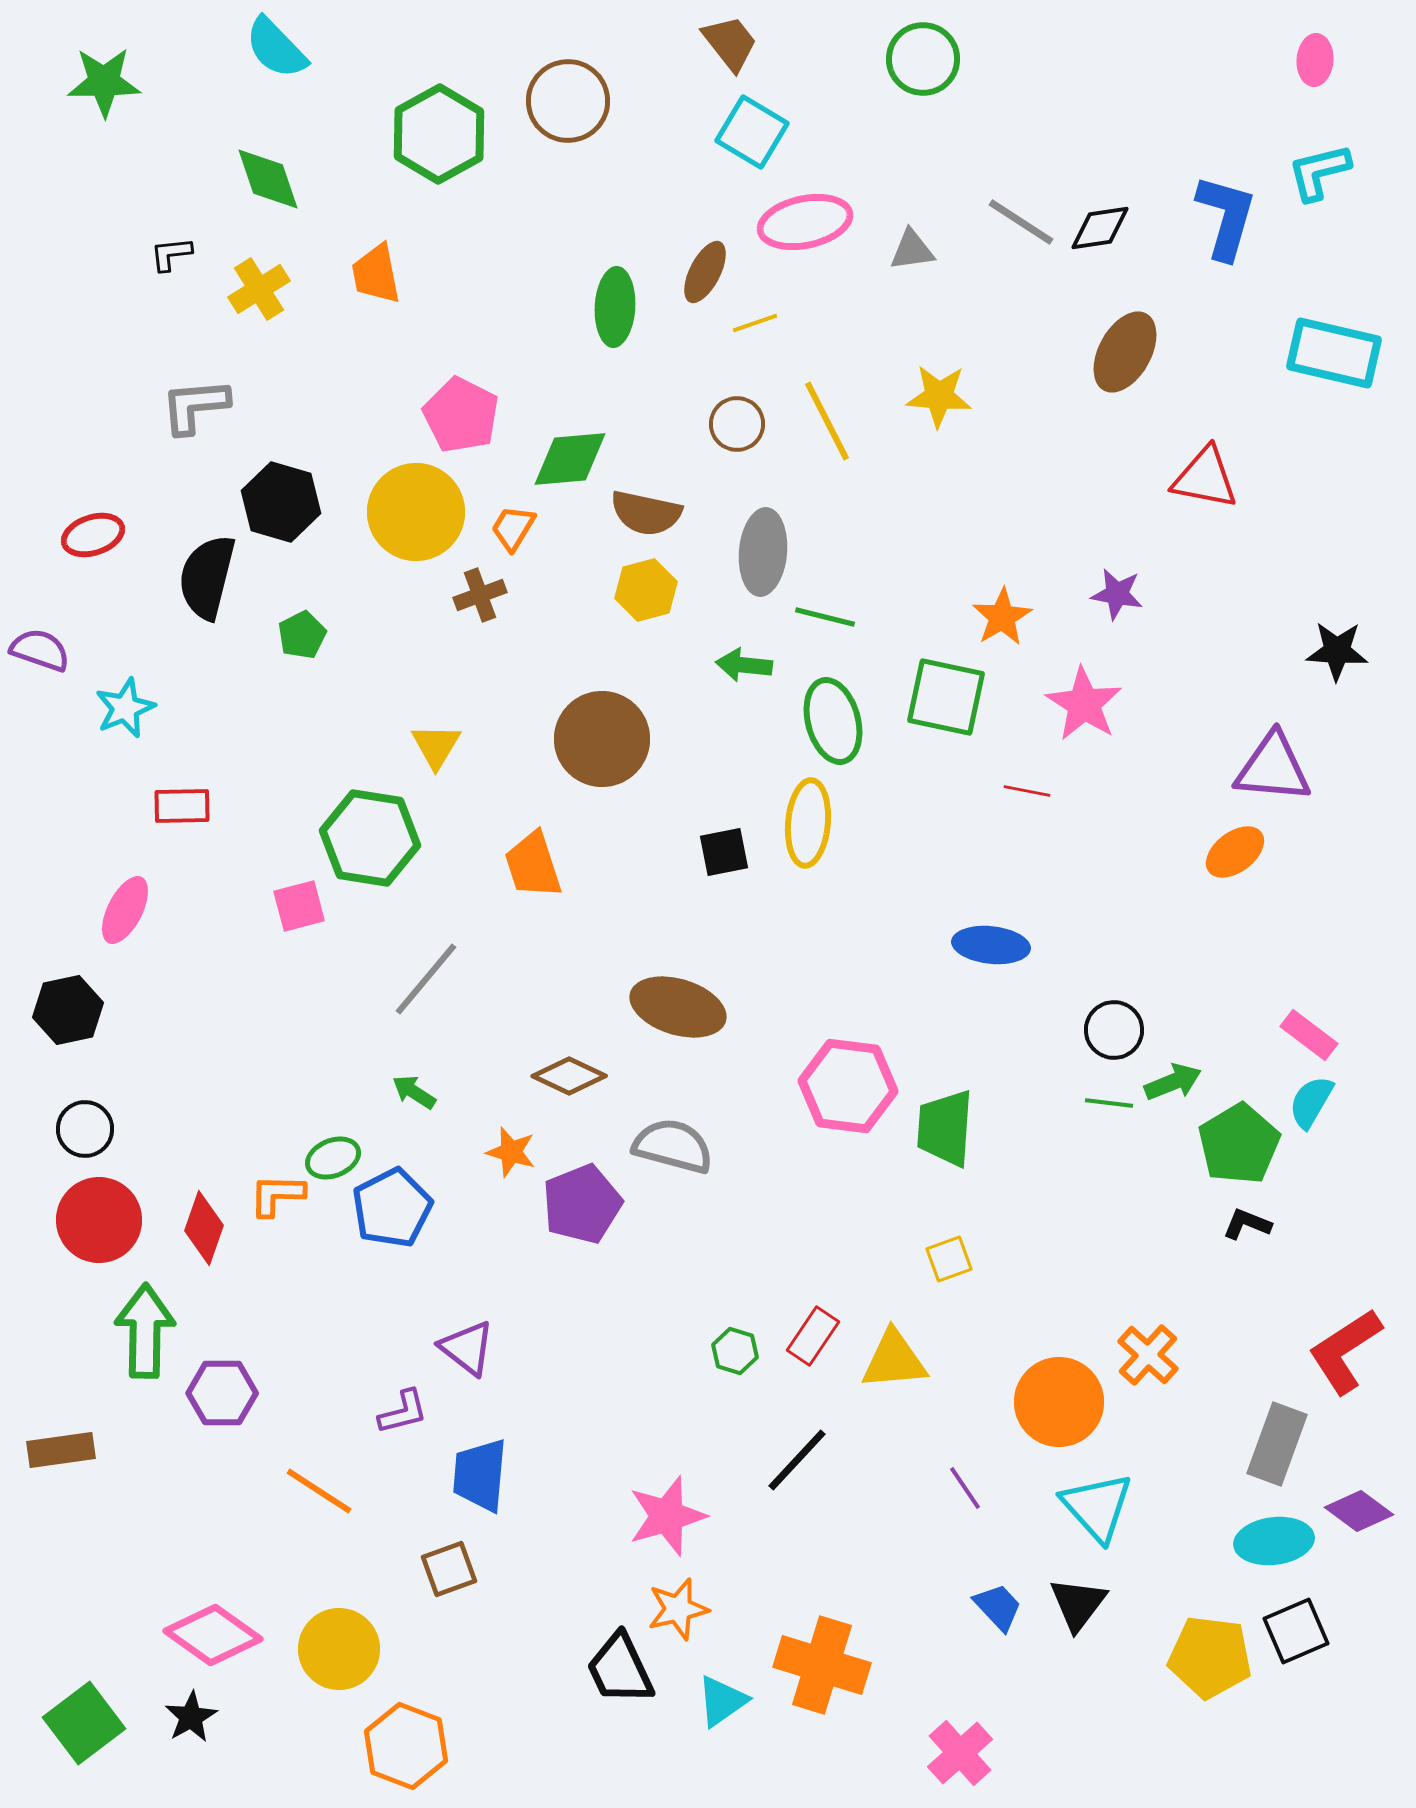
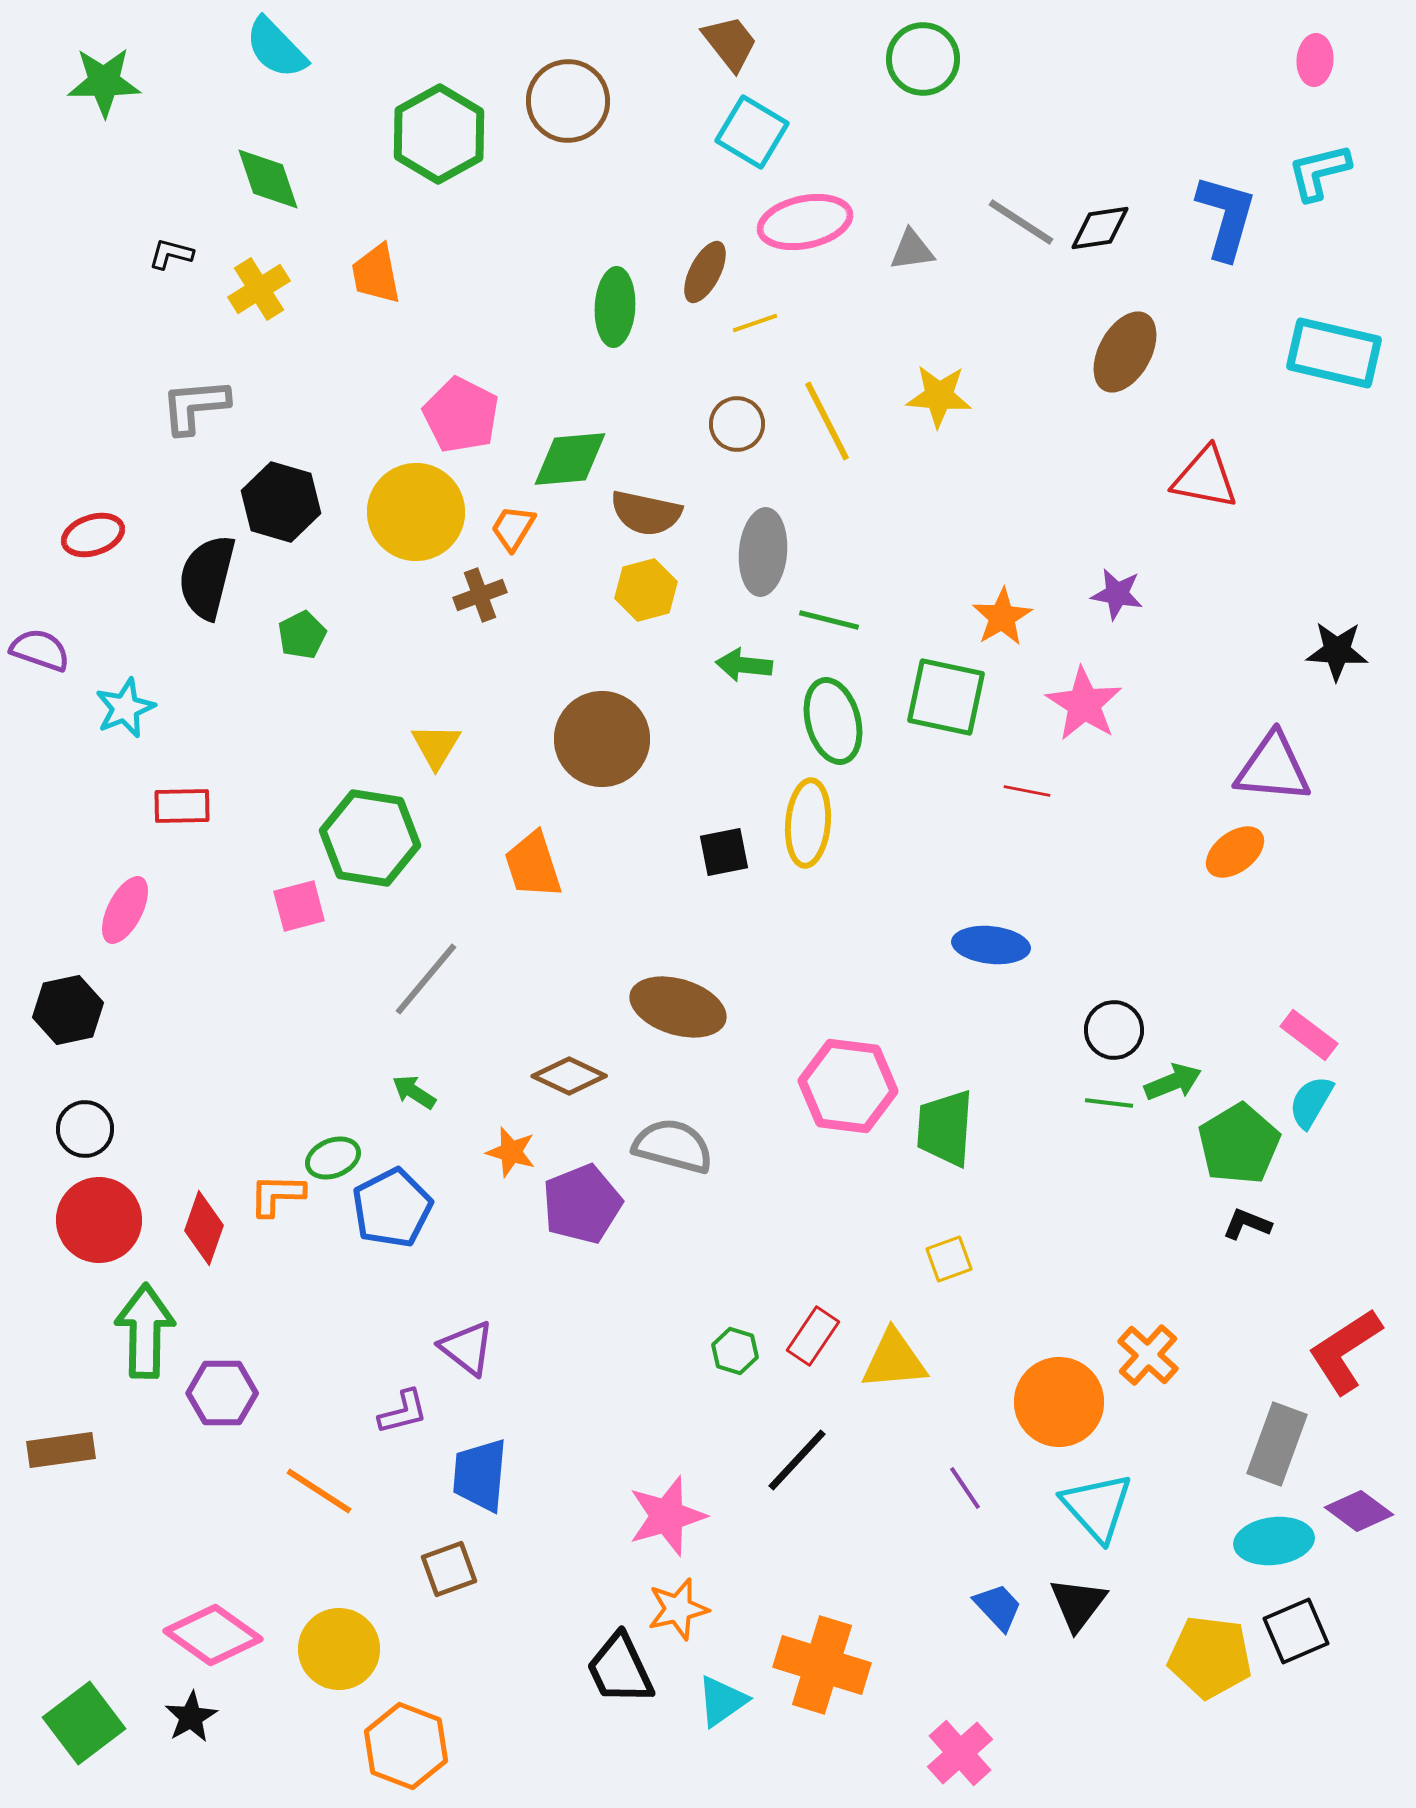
black L-shape at (171, 254): rotated 21 degrees clockwise
green line at (825, 617): moved 4 px right, 3 px down
